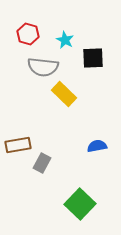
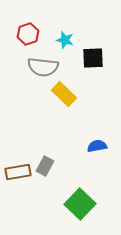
red hexagon: rotated 25 degrees clockwise
cyan star: rotated 12 degrees counterclockwise
brown rectangle: moved 27 px down
gray rectangle: moved 3 px right, 3 px down
